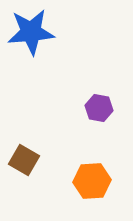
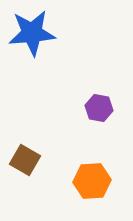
blue star: moved 1 px right, 1 px down
brown square: moved 1 px right
